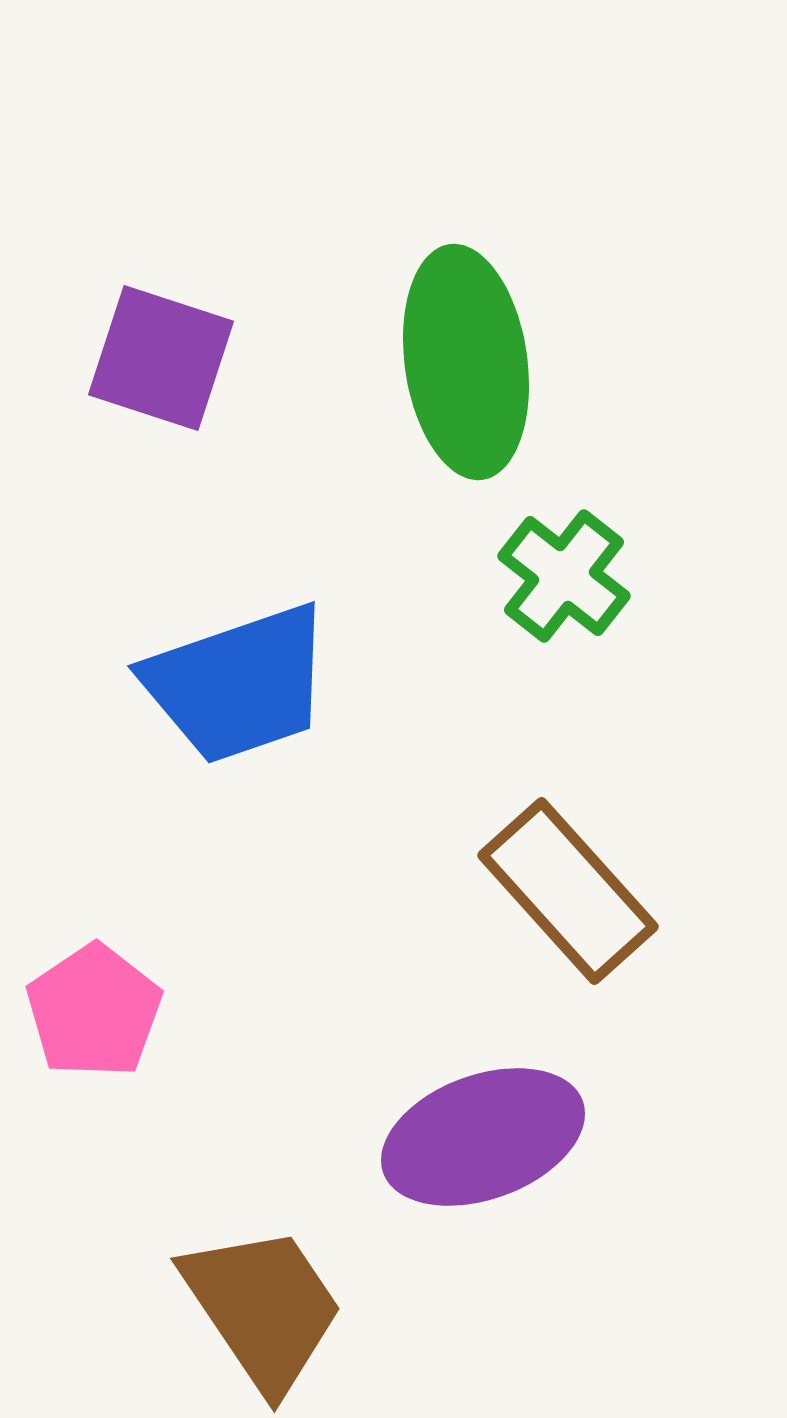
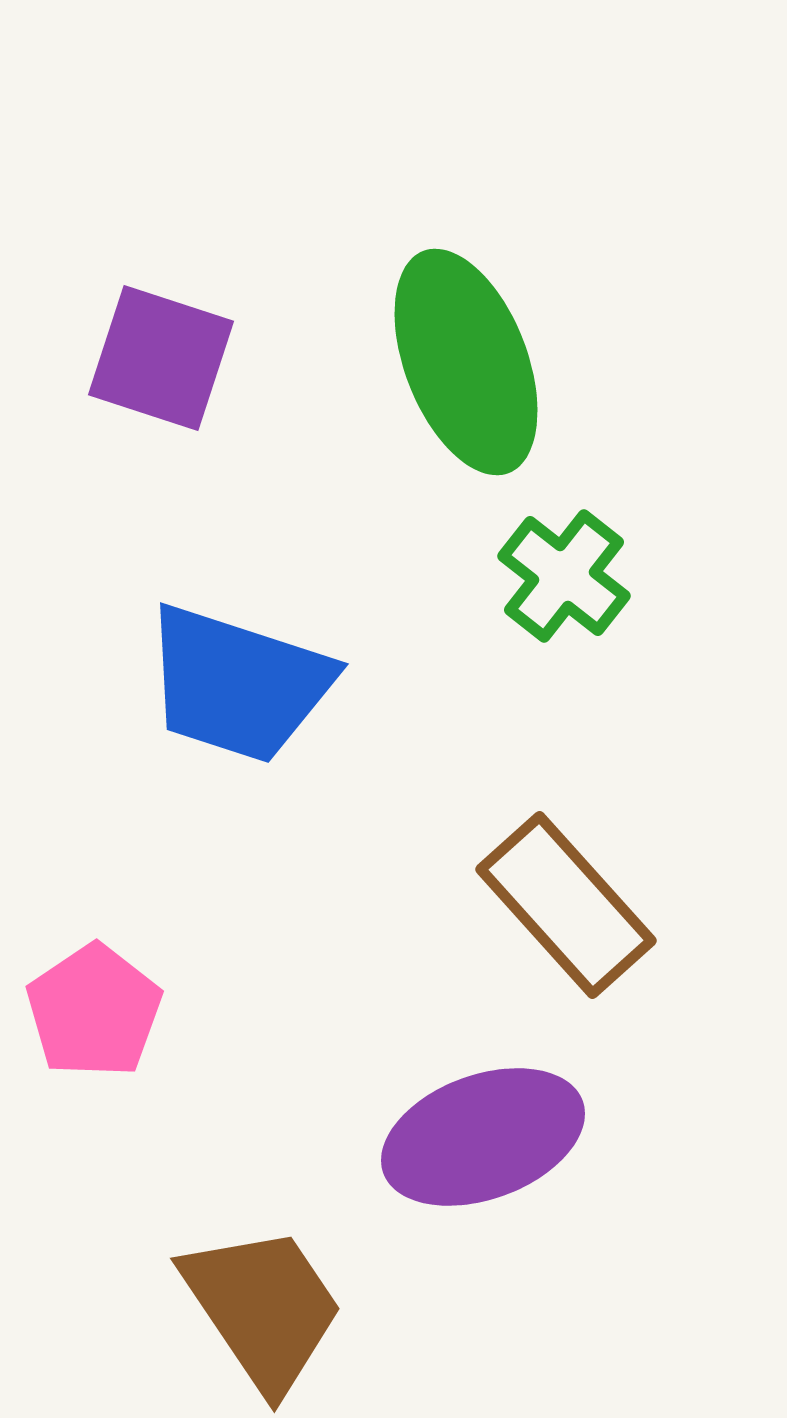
green ellipse: rotated 13 degrees counterclockwise
blue trapezoid: rotated 37 degrees clockwise
brown rectangle: moved 2 px left, 14 px down
